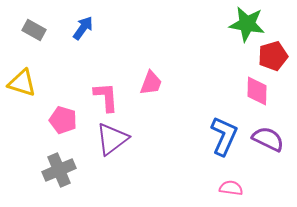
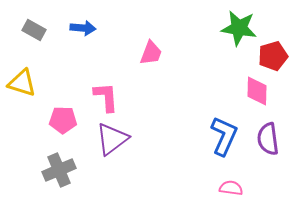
green star: moved 8 px left, 4 px down
blue arrow: rotated 60 degrees clockwise
pink trapezoid: moved 30 px up
pink pentagon: rotated 16 degrees counterclockwise
purple semicircle: rotated 124 degrees counterclockwise
